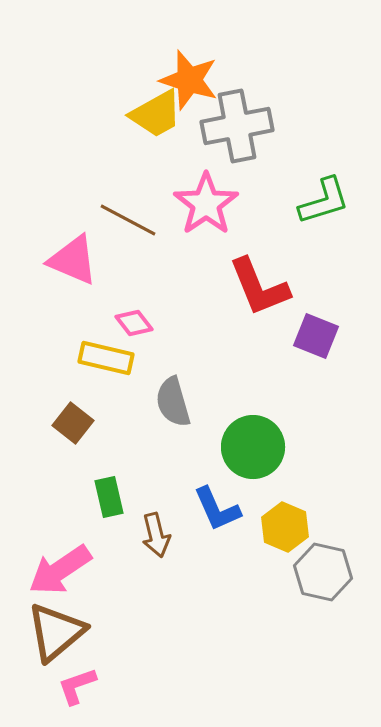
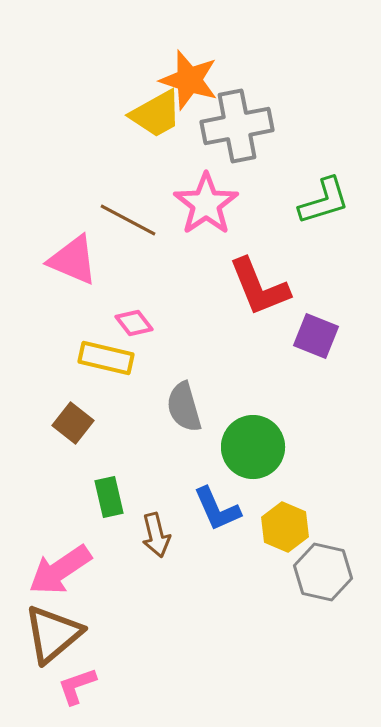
gray semicircle: moved 11 px right, 5 px down
brown triangle: moved 3 px left, 2 px down
